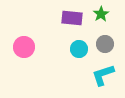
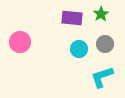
pink circle: moved 4 px left, 5 px up
cyan L-shape: moved 1 px left, 2 px down
